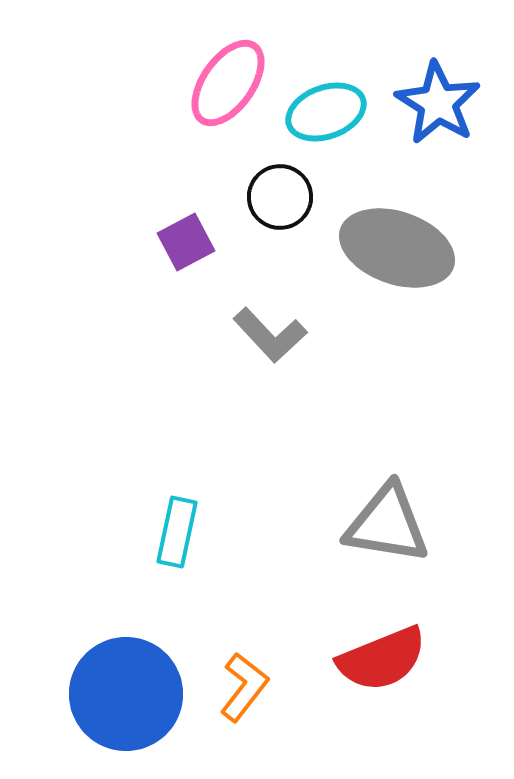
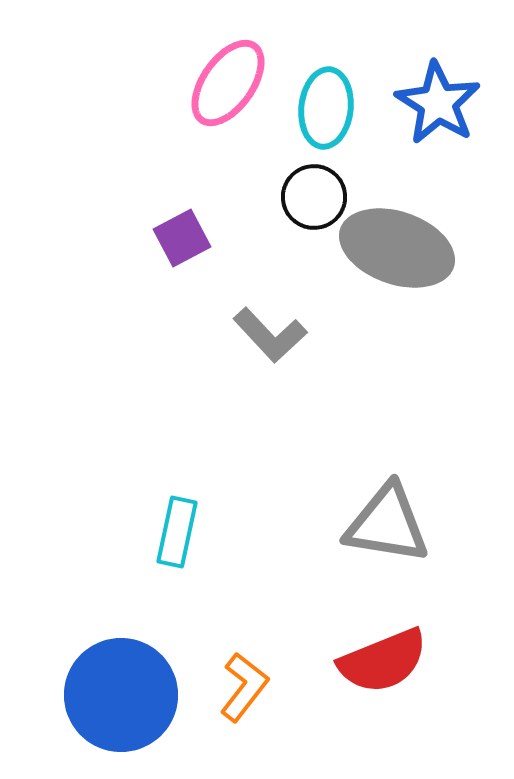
cyan ellipse: moved 4 px up; rotated 64 degrees counterclockwise
black circle: moved 34 px right
purple square: moved 4 px left, 4 px up
red semicircle: moved 1 px right, 2 px down
blue circle: moved 5 px left, 1 px down
